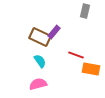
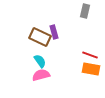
purple rectangle: rotated 56 degrees counterclockwise
red line: moved 14 px right
pink semicircle: moved 3 px right, 9 px up
